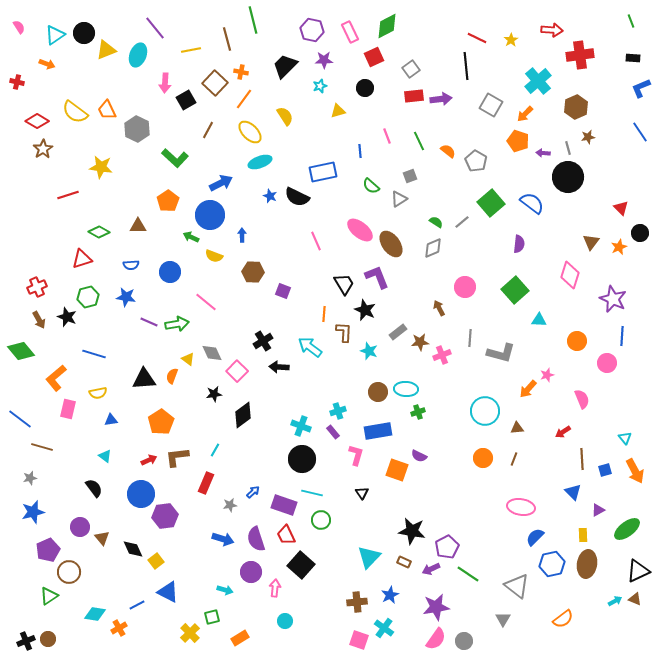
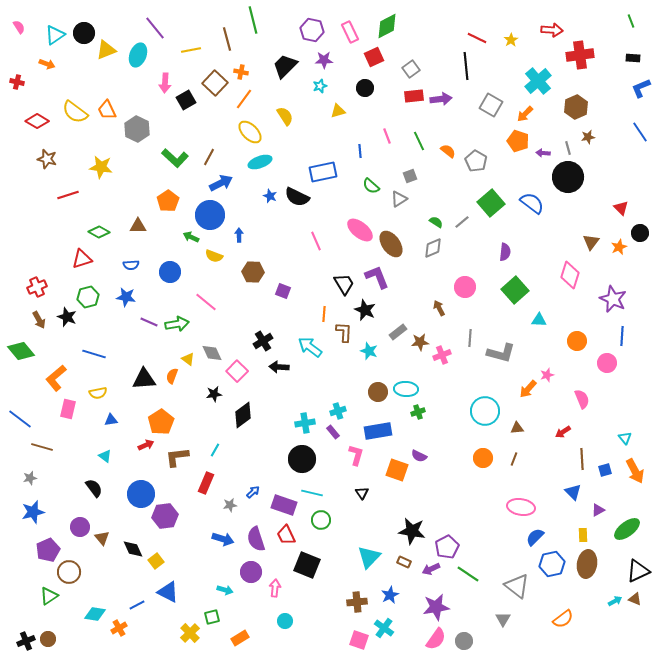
brown line at (208, 130): moved 1 px right, 27 px down
brown star at (43, 149): moved 4 px right, 10 px down; rotated 24 degrees counterclockwise
blue arrow at (242, 235): moved 3 px left
purple semicircle at (519, 244): moved 14 px left, 8 px down
cyan cross at (301, 426): moved 4 px right, 3 px up; rotated 30 degrees counterclockwise
red arrow at (149, 460): moved 3 px left, 15 px up
black square at (301, 565): moved 6 px right; rotated 20 degrees counterclockwise
